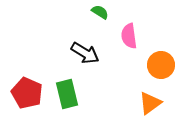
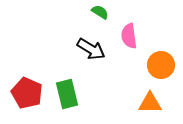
black arrow: moved 6 px right, 4 px up
orange triangle: rotated 35 degrees clockwise
